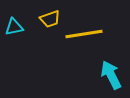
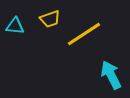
cyan triangle: moved 1 px right, 1 px up; rotated 18 degrees clockwise
yellow line: rotated 24 degrees counterclockwise
